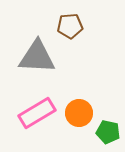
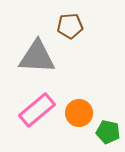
pink rectangle: moved 3 px up; rotated 9 degrees counterclockwise
